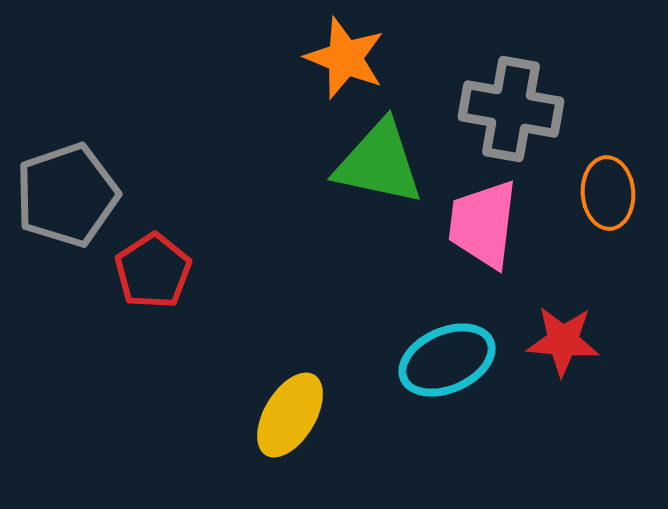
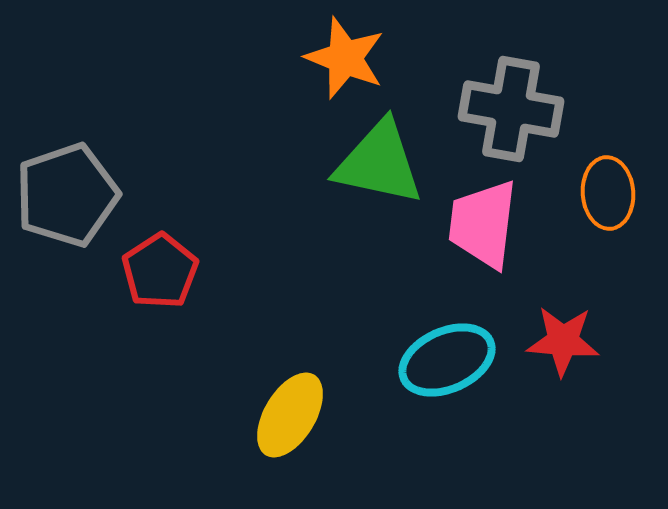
red pentagon: moved 7 px right
